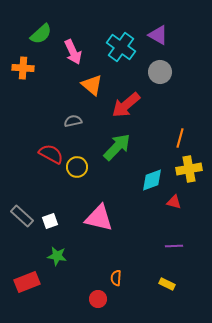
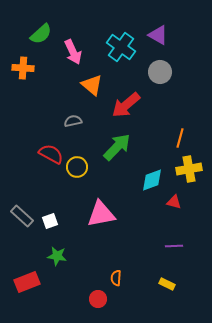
pink triangle: moved 2 px right, 4 px up; rotated 24 degrees counterclockwise
